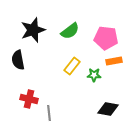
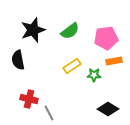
pink pentagon: rotated 15 degrees counterclockwise
yellow rectangle: rotated 18 degrees clockwise
black diamond: rotated 20 degrees clockwise
gray line: rotated 21 degrees counterclockwise
